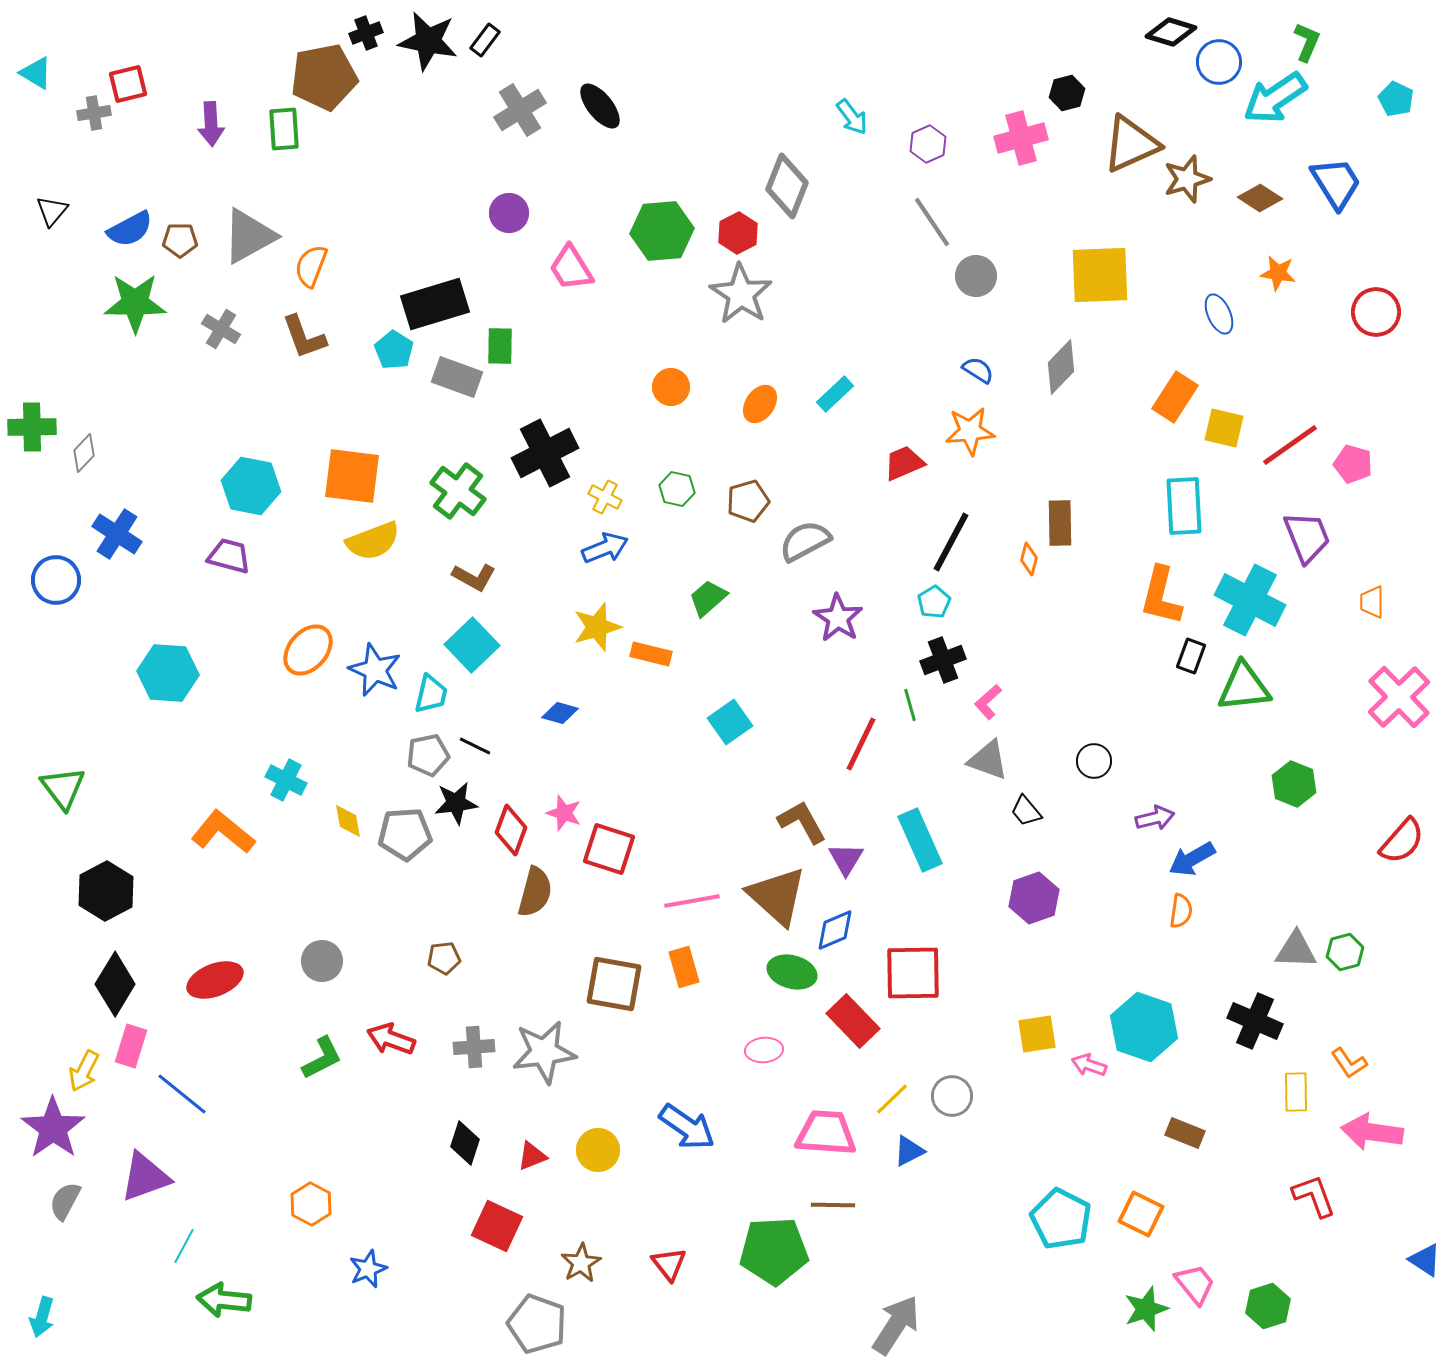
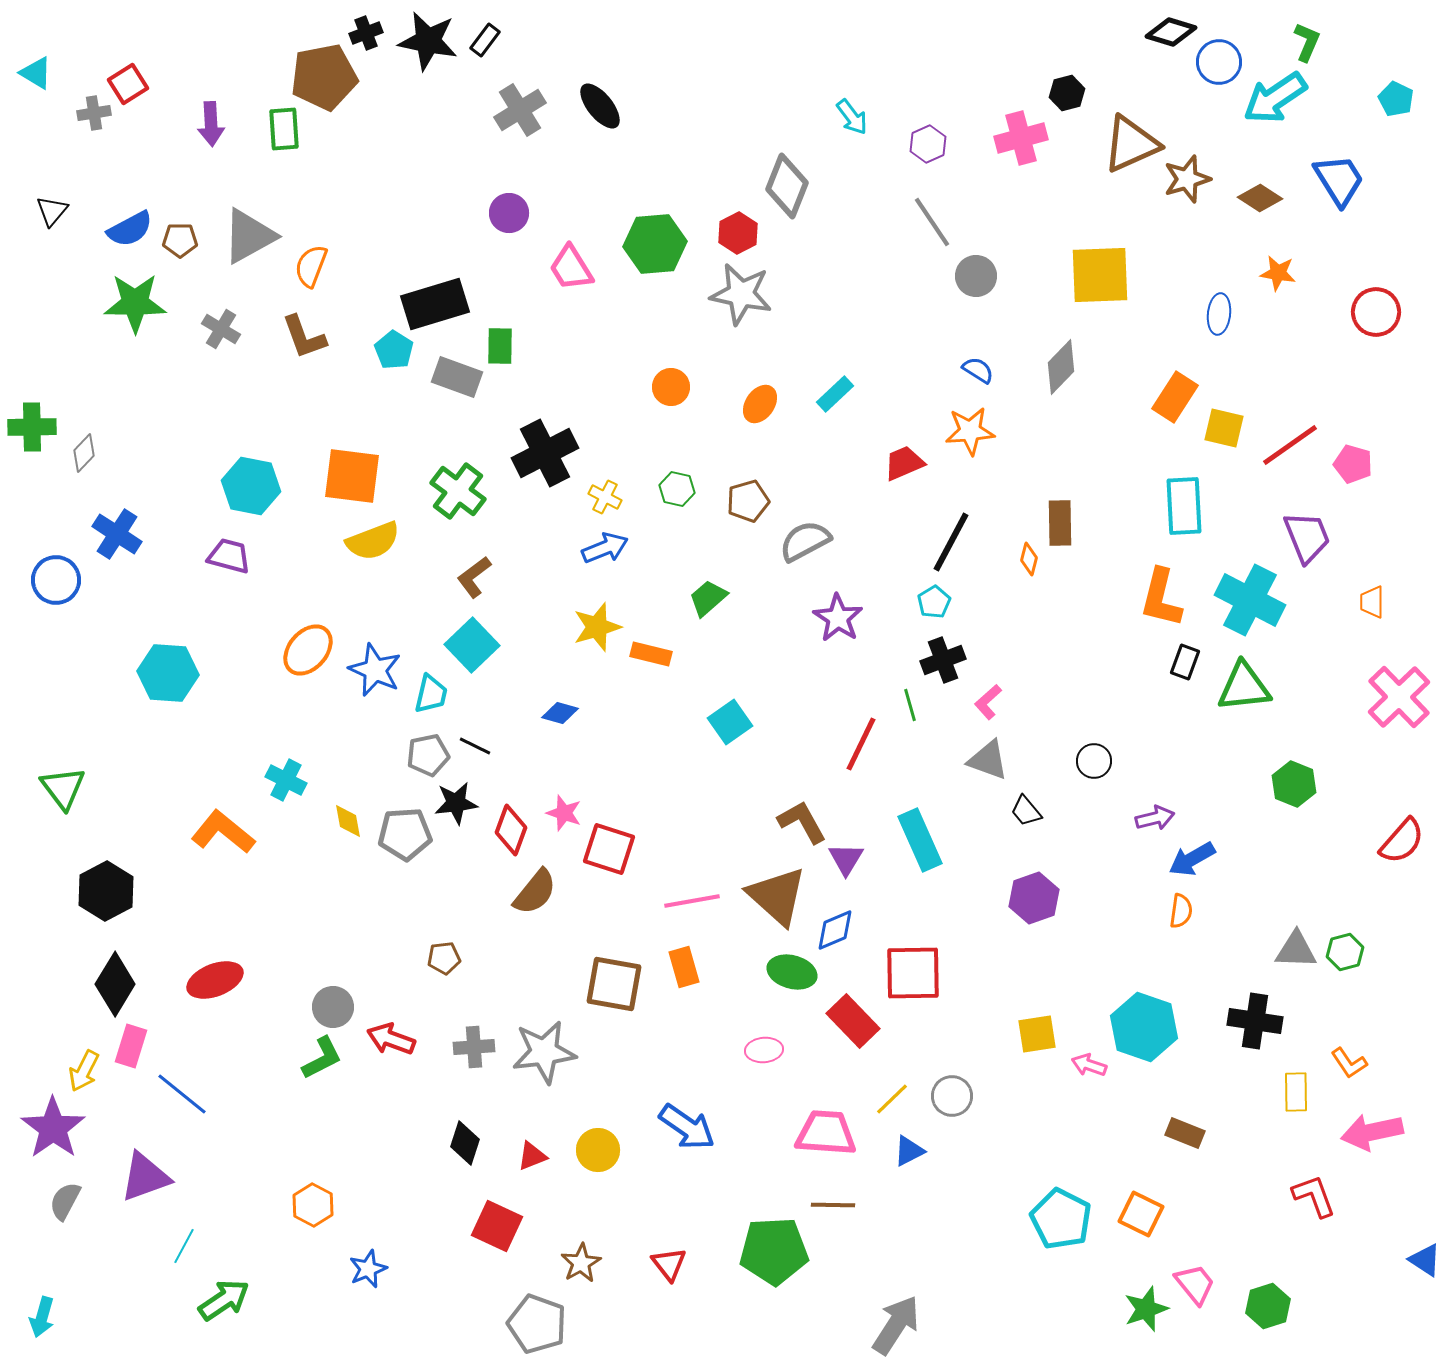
red square at (128, 84): rotated 18 degrees counterclockwise
blue trapezoid at (1336, 183): moved 3 px right, 3 px up
green hexagon at (662, 231): moved 7 px left, 13 px down
gray star at (741, 294): rotated 22 degrees counterclockwise
blue ellipse at (1219, 314): rotated 30 degrees clockwise
brown L-shape at (474, 577): rotated 114 degrees clockwise
orange L-shape at (1161, 596): moved 2 px down
black rectangle at (1191, 656): moved 6 px left, 6 px down
brown semicircle at (535, 892): rotated 24 degrees clockwise
gray circle at (322, 961): moved 11 px right, 46 px down
black cross at (1255, 1021): rotated 14 degrees counterclockwise
pink arrow at (1372, 1132): rotated 20 degrees counterclockwise
orange hexagon at (311, 1204): moved 2 px right, 1 px down
green arrow at (224, 1300): rotated 140 degrees clockwise
